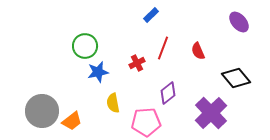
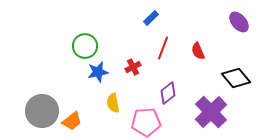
blue rectangle: moved 3 px down
red cross: moved 4 px left, 4 px down
purple cross: moved 1 px up
